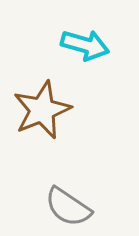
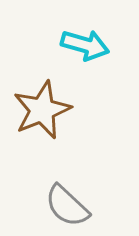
gray semicircle: moved 1 px left, 1 px up; rotated 9 degrees clockwise
